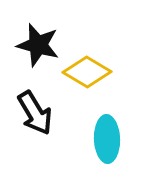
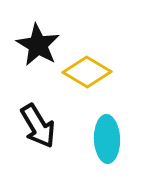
black star: rotated 15 degrees clockwise
black arrow: moved 3 px right, 13 px down
